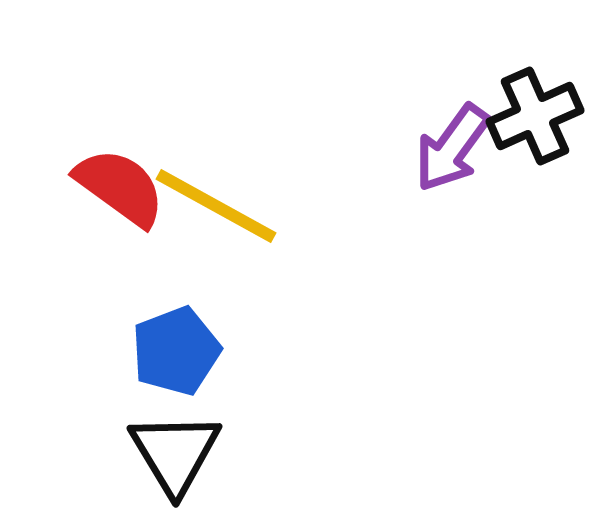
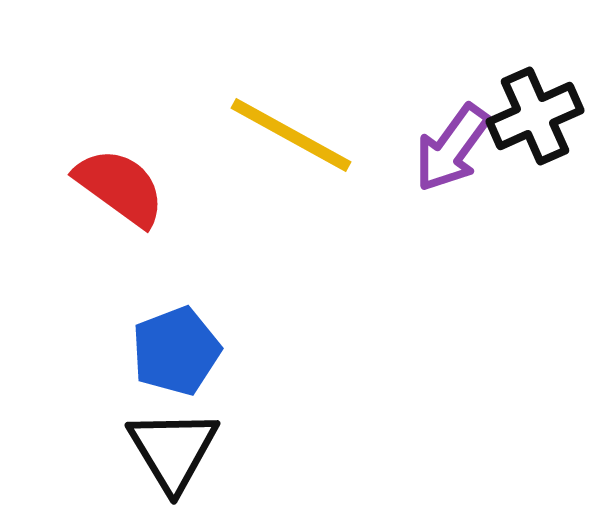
yellow line: moved 75 px right, 71 px up
black triangle: moved 2 px left, 3 px up
